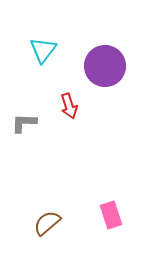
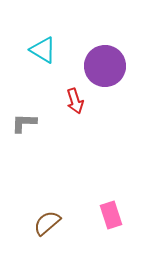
cyan triangle: rotated 36 degrees counterclockwise
red arrow: moved 6 px right, 5 px up
